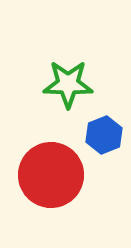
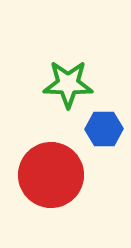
blue hexagon: moved 6 px up; rotated 21 degrees clockwise
